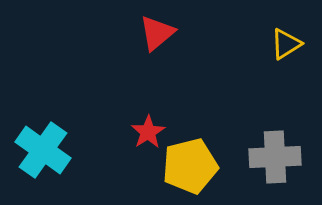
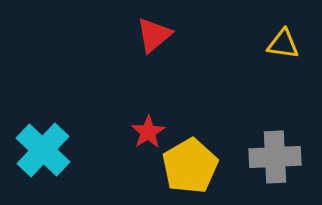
red triangle: moved 3 px left, 2 px down
yellow triangle: moved 3 px left; rotated 40 degrees clockwise
cyan cross: rotated 8 degrees clockwise
yellow pentagon: rotated 16 degrees counterclockwise
